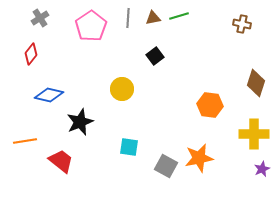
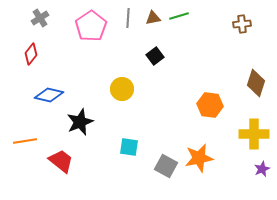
brown cross: rotated 18 degrees counterclockwise
